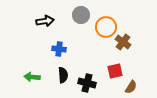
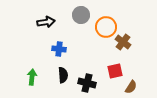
black arrow: moved 1 px right, 1 px down
green arrow: rotated 91 degrees clockwise
